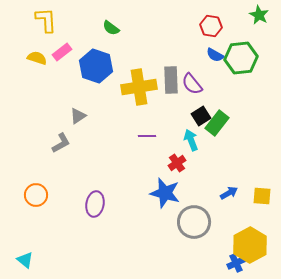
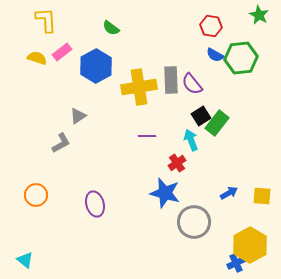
blue hexagon: rotated 12 degrees clockwise
purple ellipse: rotated 25 degrees counterclockwise
